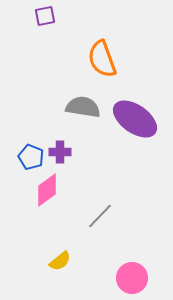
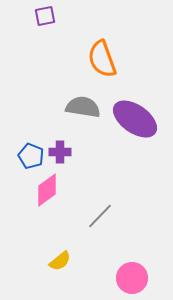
blue pentagon: moved 1 px up
